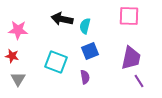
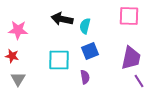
cyan square: moved 3 px right, 2 px up; rotated 20 degrees counterclockwise
